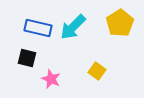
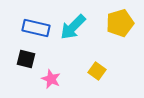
yellow pentagon: rotated 16 degrees clockwise
blue rectangle: moved 2 px left
black square: moved 1 px left, 1 px down
